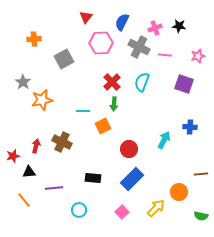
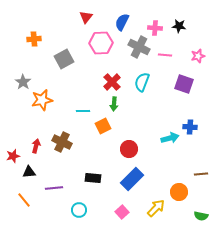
pink cross: rotated 24 degrees clockwise
cyan arrow: moved 6 px right, 2 px up; rotated 48 degrees clockwise
